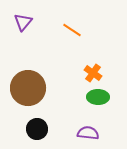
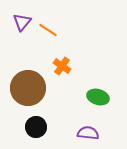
purple triangle: moved 1 px left
orange line: moved 24 px left
orange cross: moved 31 px left, 7 px up
green ellipse: rotated 15 degrees clockwise
black circle: moved 1 px left, 2 px up
